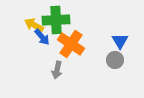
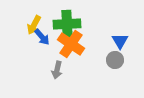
green cross: moved 11 px right, 4 px down
yellow arrow: rotated 90 degrees counterclockwise
